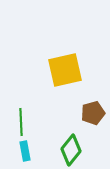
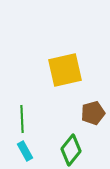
green line: moved 1 px right, 3 px up
cyan rectangle: rotated 18 degrees counterclockwise
